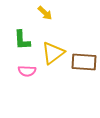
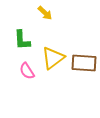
yellow triangle: moved 5 px down
brown rectangle: moved 1 px down
pink semicircle: rotated 54 degrees clockwise
